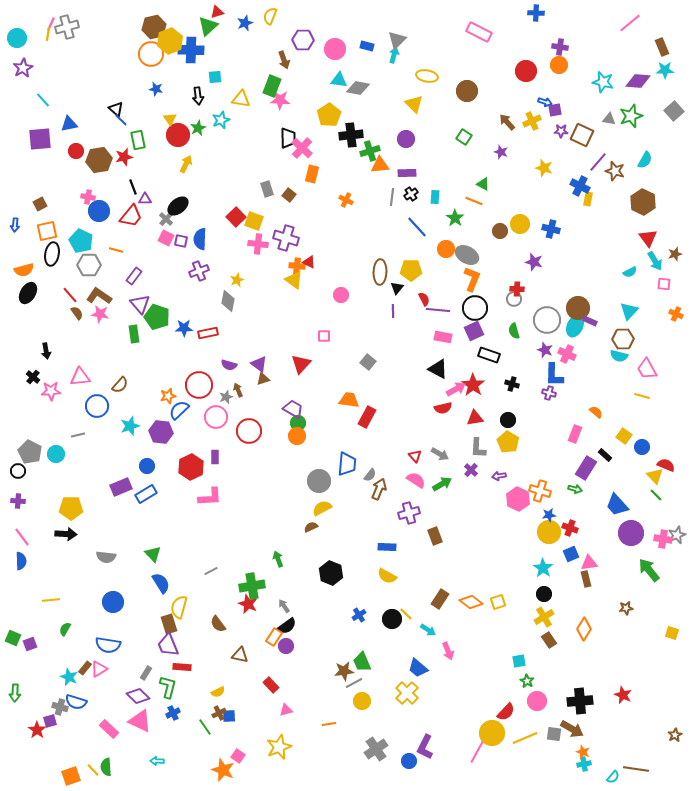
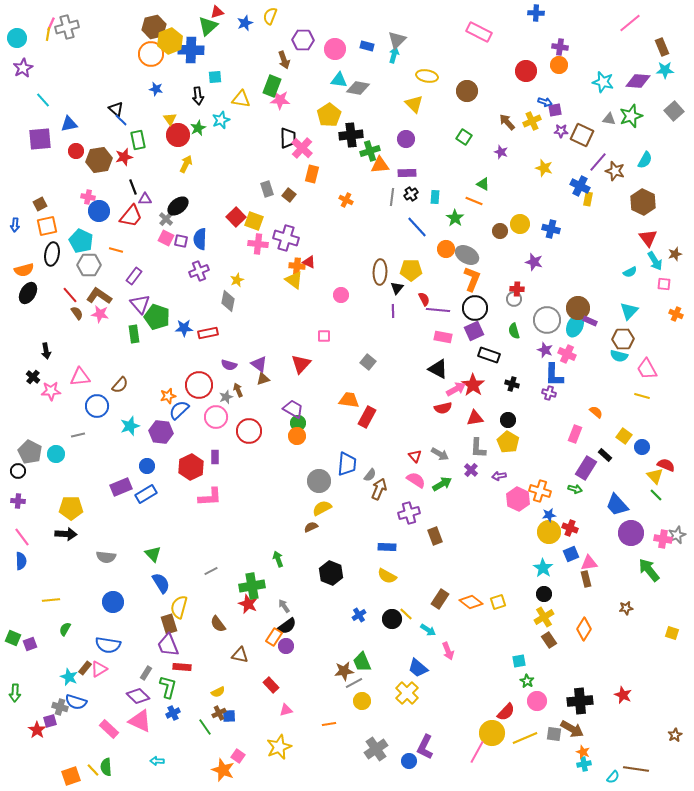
orange square at (47, 231): moved 5 px up
